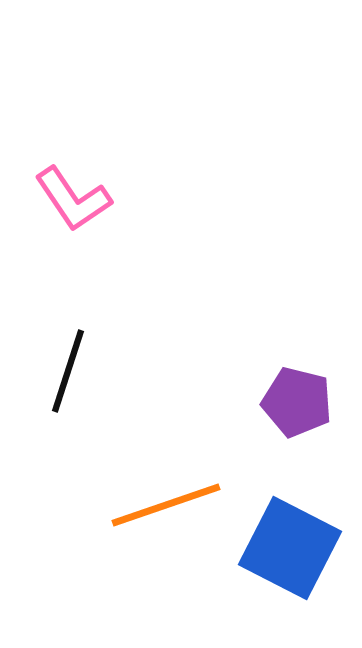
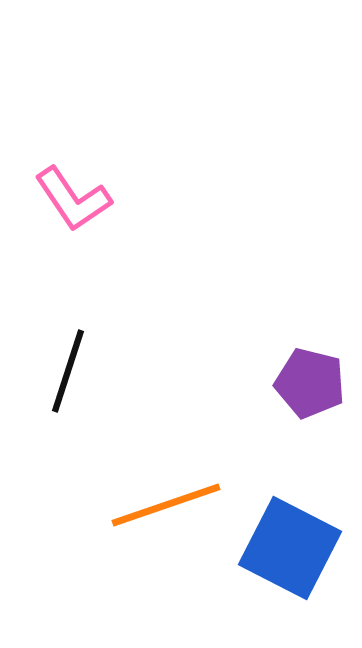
purple pentagon: moved 13 px right, 19 px up
